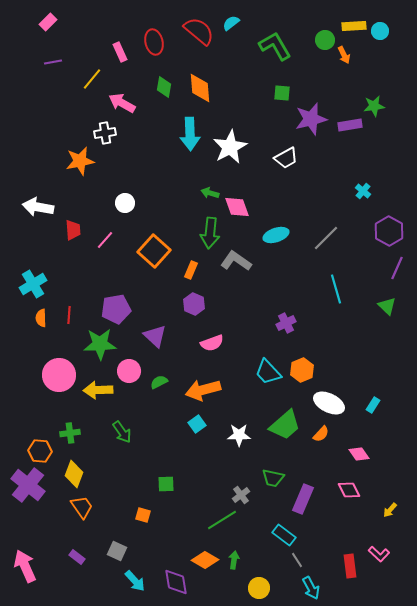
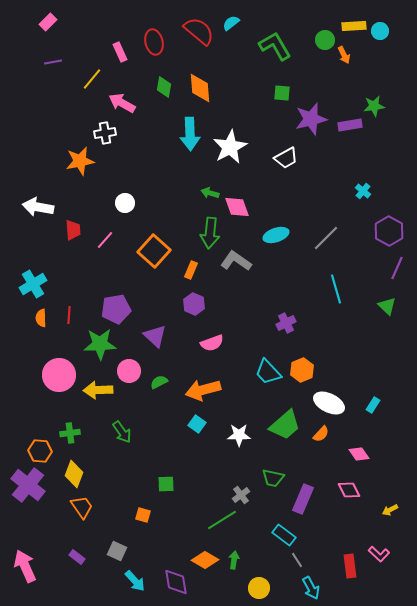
cyan square at (197, 424): rotated 18 degrees counterclockwise
yellow arrow at (390, 510): rotated 21 degrees clockwise
